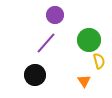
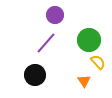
yellow semicircle: moved 1 px left, 1 px down; rotated 28 degrees counterclockwise
